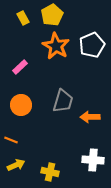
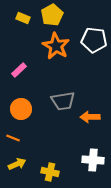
yellow rectangle: rotated 40 degrees counterclockwise
white pentagon: moved 2 px right, 5 px up; rotated 30 degrees clockwise
pink rectangle: moved 1 px left, 3 px down
gray trapezoid: rotated 65 degrees clockwise
orange circle: moved 4 px down
orange line: moved 2 px right, 2 px up
yellow arrow: moved 1 px right, 1 px up
